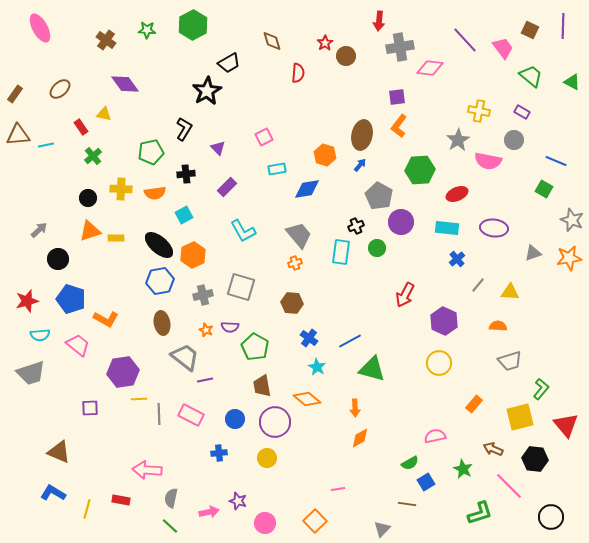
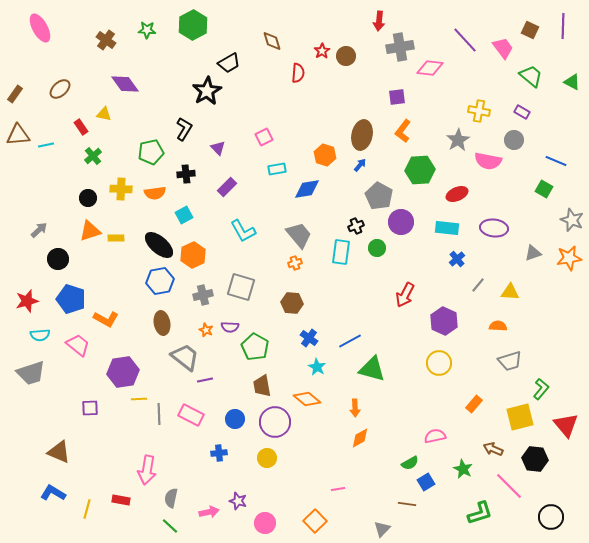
red star at (325, 43): moved 3 px left, 8 px down
orange L-shape at (399, 126): moved 4 px right, 5 px down
pink arrow at (147, 470): rotated 84 degrees counterclockwise
